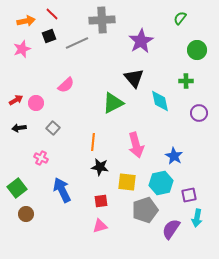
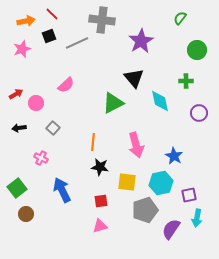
gray cross: rotated 10 degrees clockwise
red arrow: moved 6 px up
